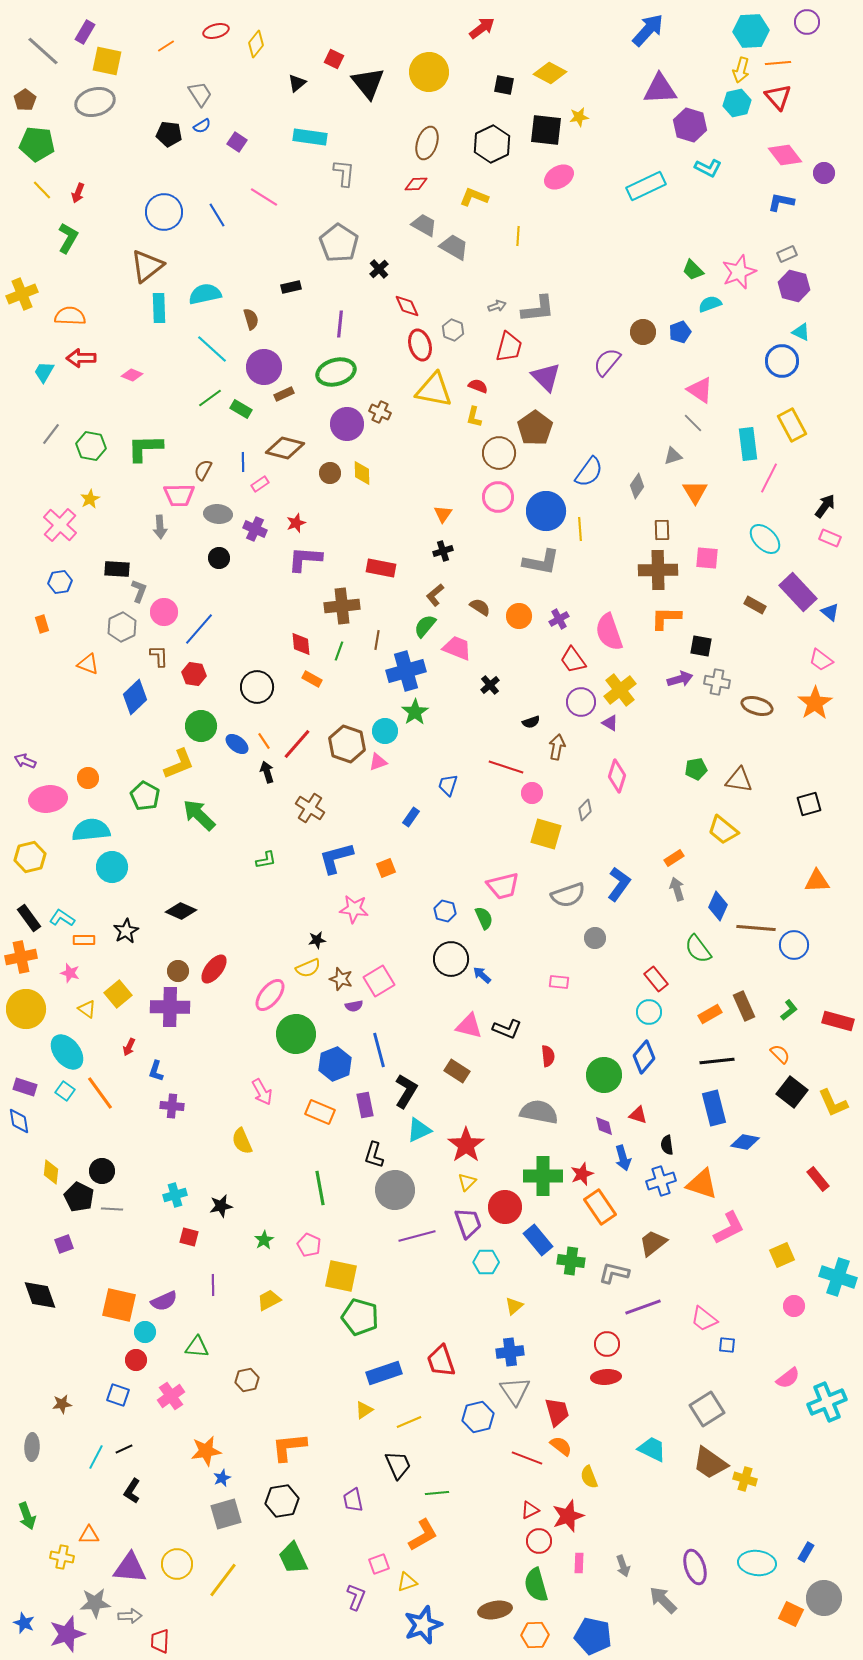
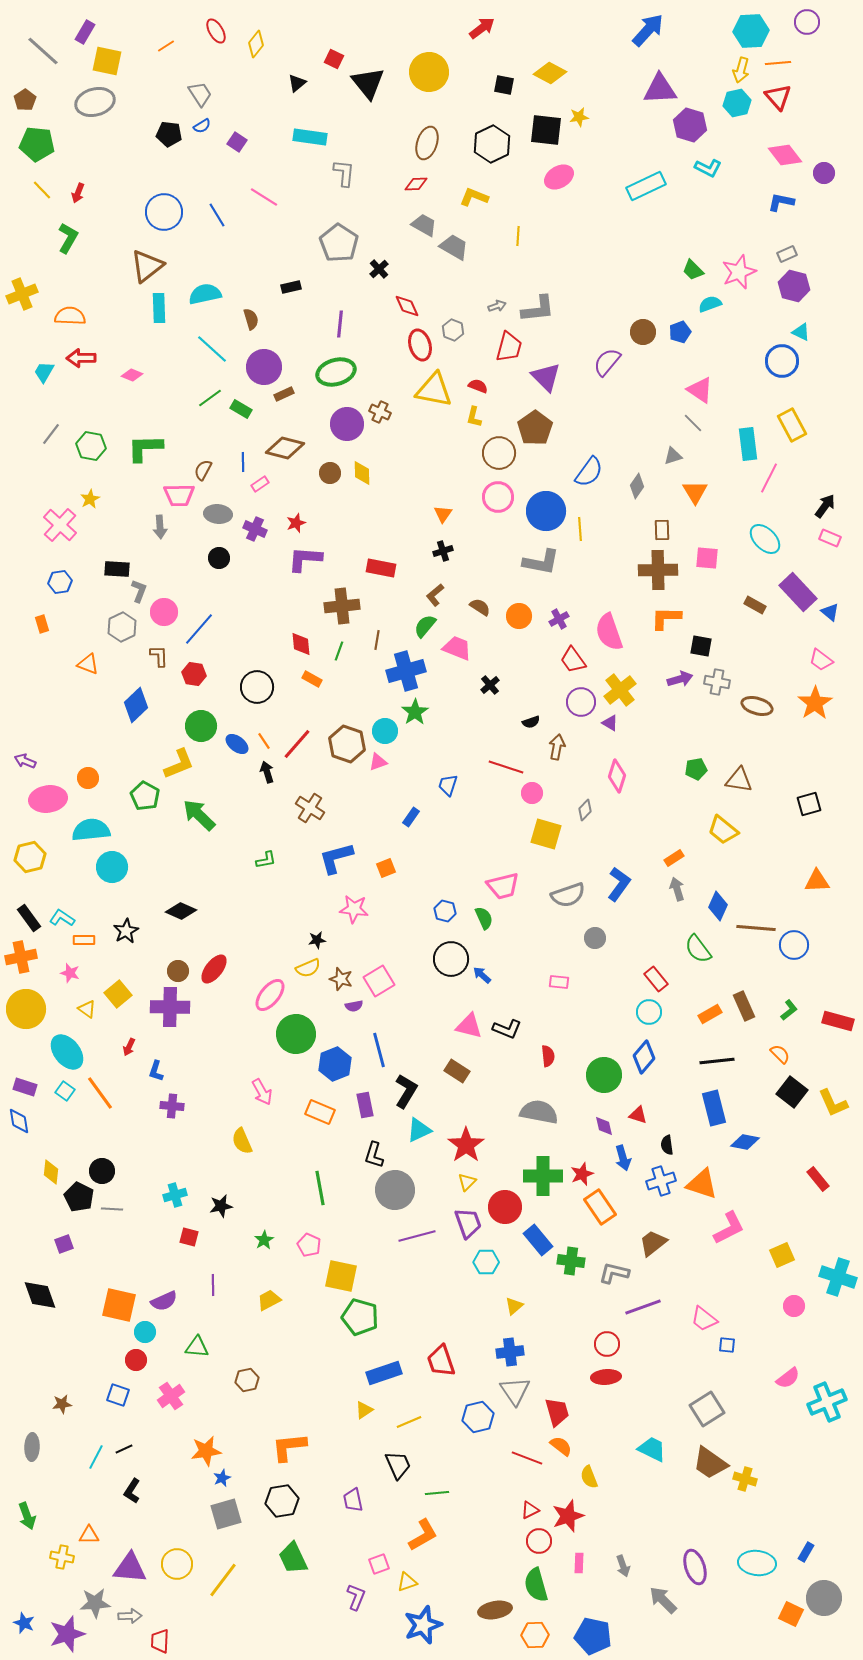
red ellipse at (216, 31): rotated 75 degrees clockwise
blue diamond at (135, 697): moved 1 px right, 8 px down
